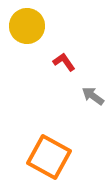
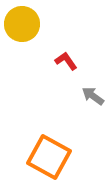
yellow circle: moved 5 px left, 2 px up
red L-shape: moved 2 px right, 1 px up
